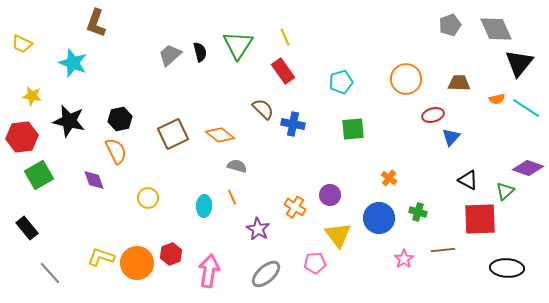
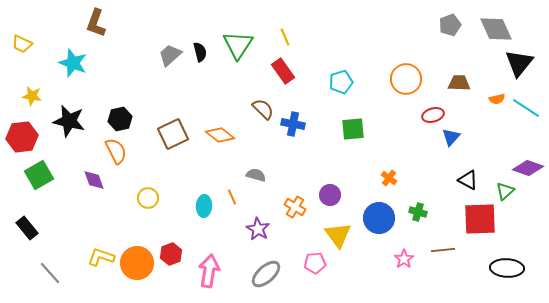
gray semicircle at (237, 166): moved 19 px right, 9 px down
